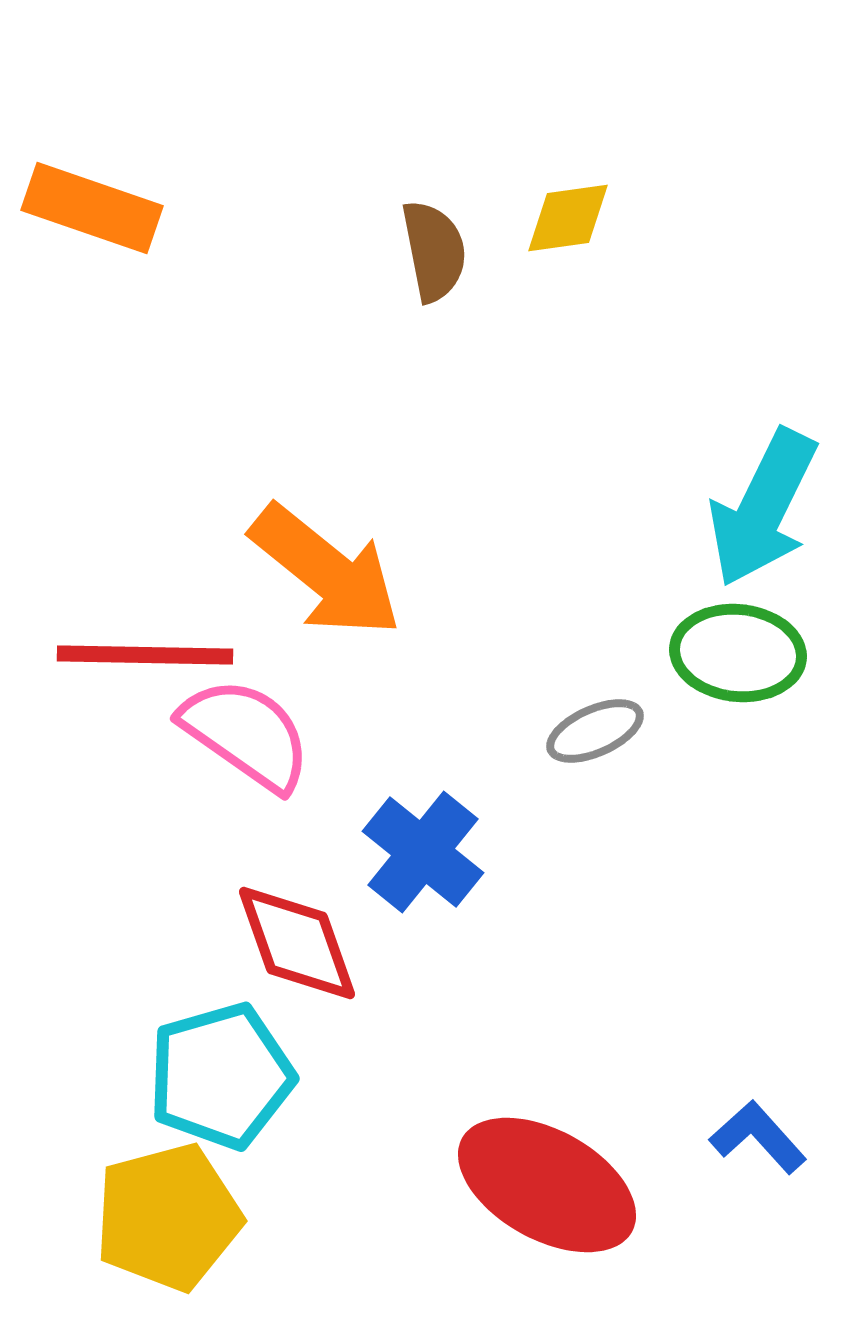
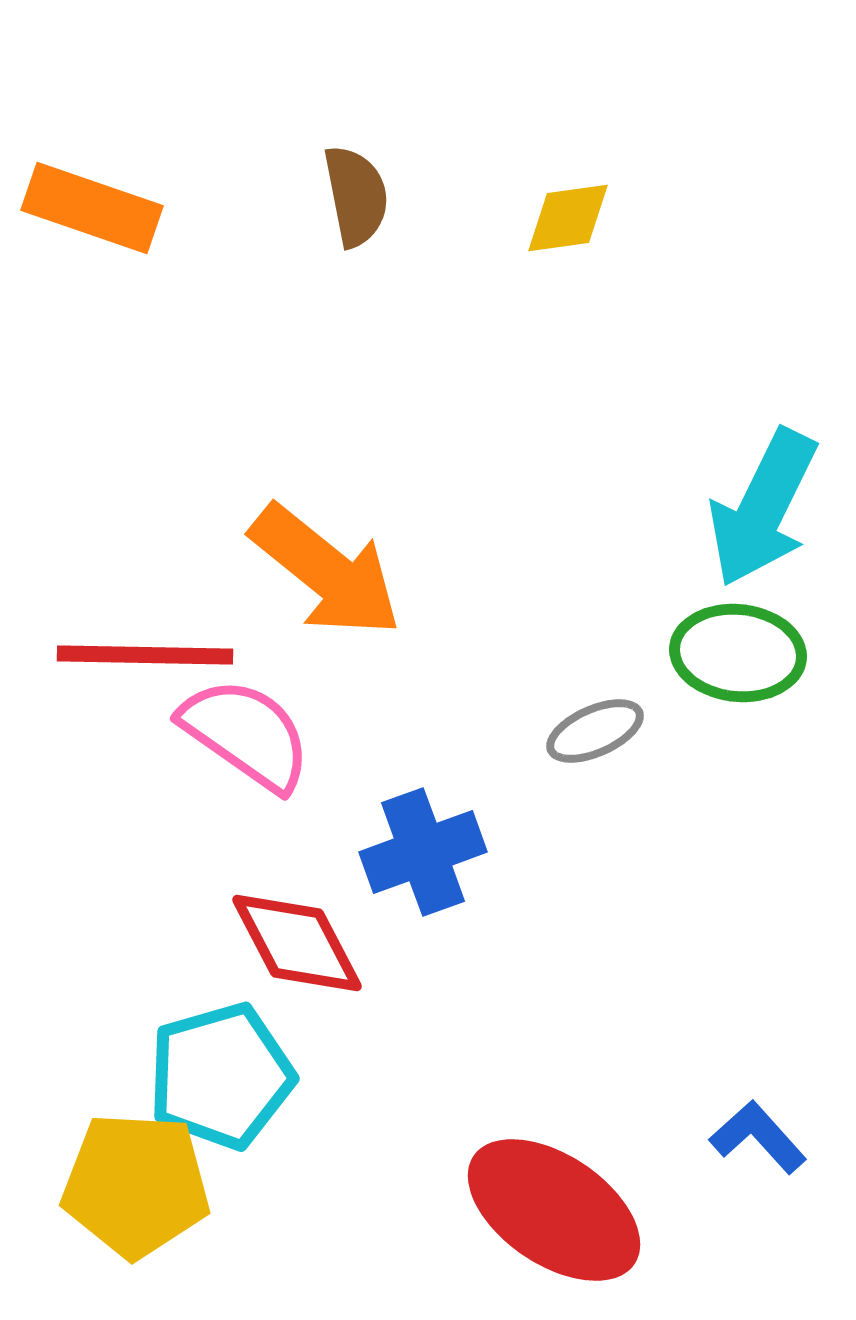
brown semicircle: moved 78 px left, 55 px up
blue cross: rotated 31 degrees clockwise
red diamond: rotated 8 degrees counterclockwise
red ellipse: moved 7 px right, 25 px down; rotated 5 degrees clockwise
yellow pentagon: moved 32 px left, 32 px up; rotated 18 degrees clockwise
